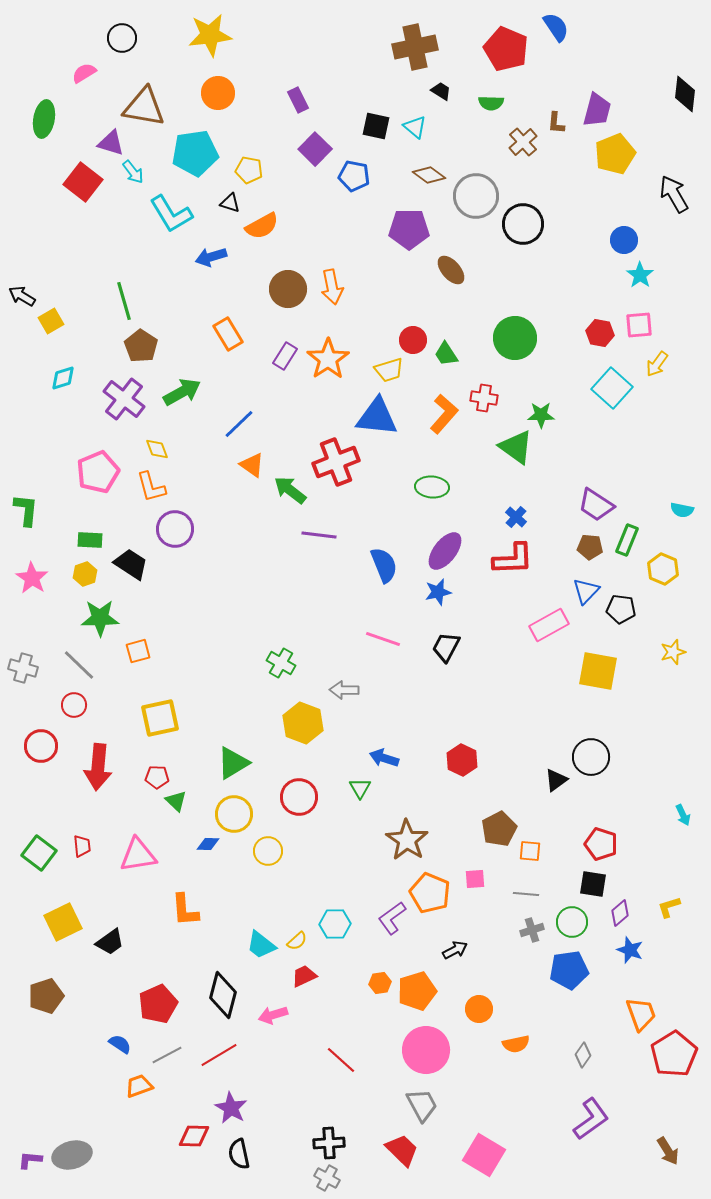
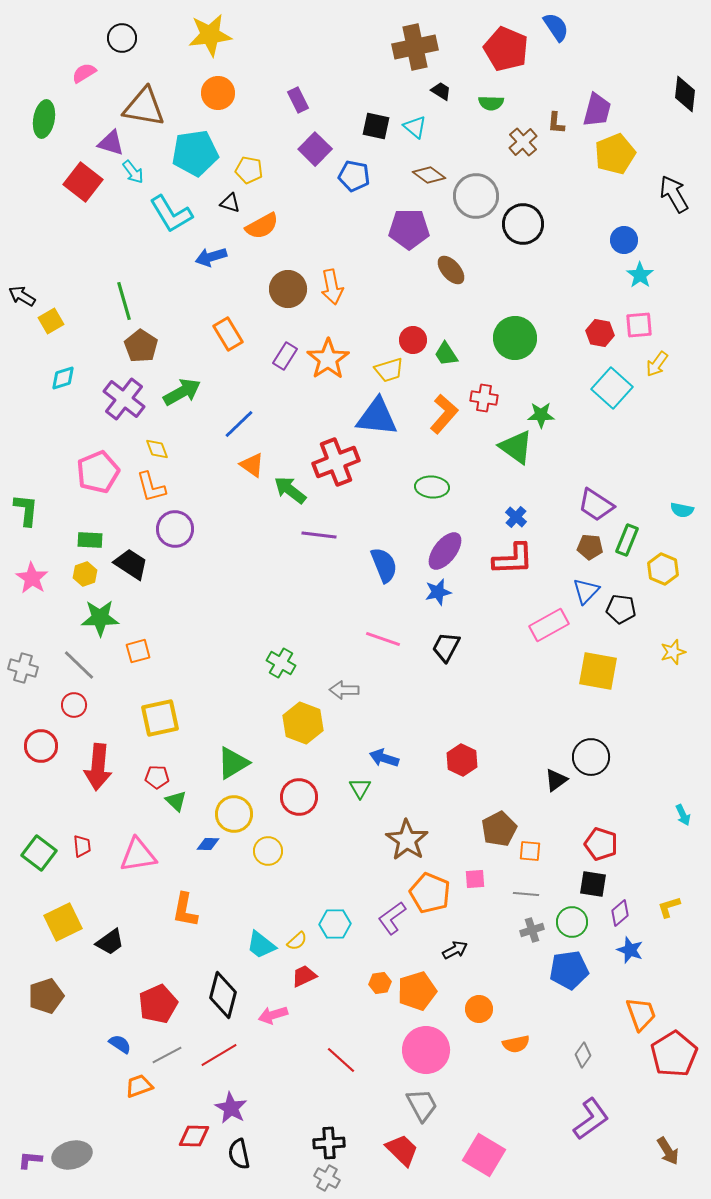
orange L-shape at (185, 910): rotated 15 degrees clockwise
